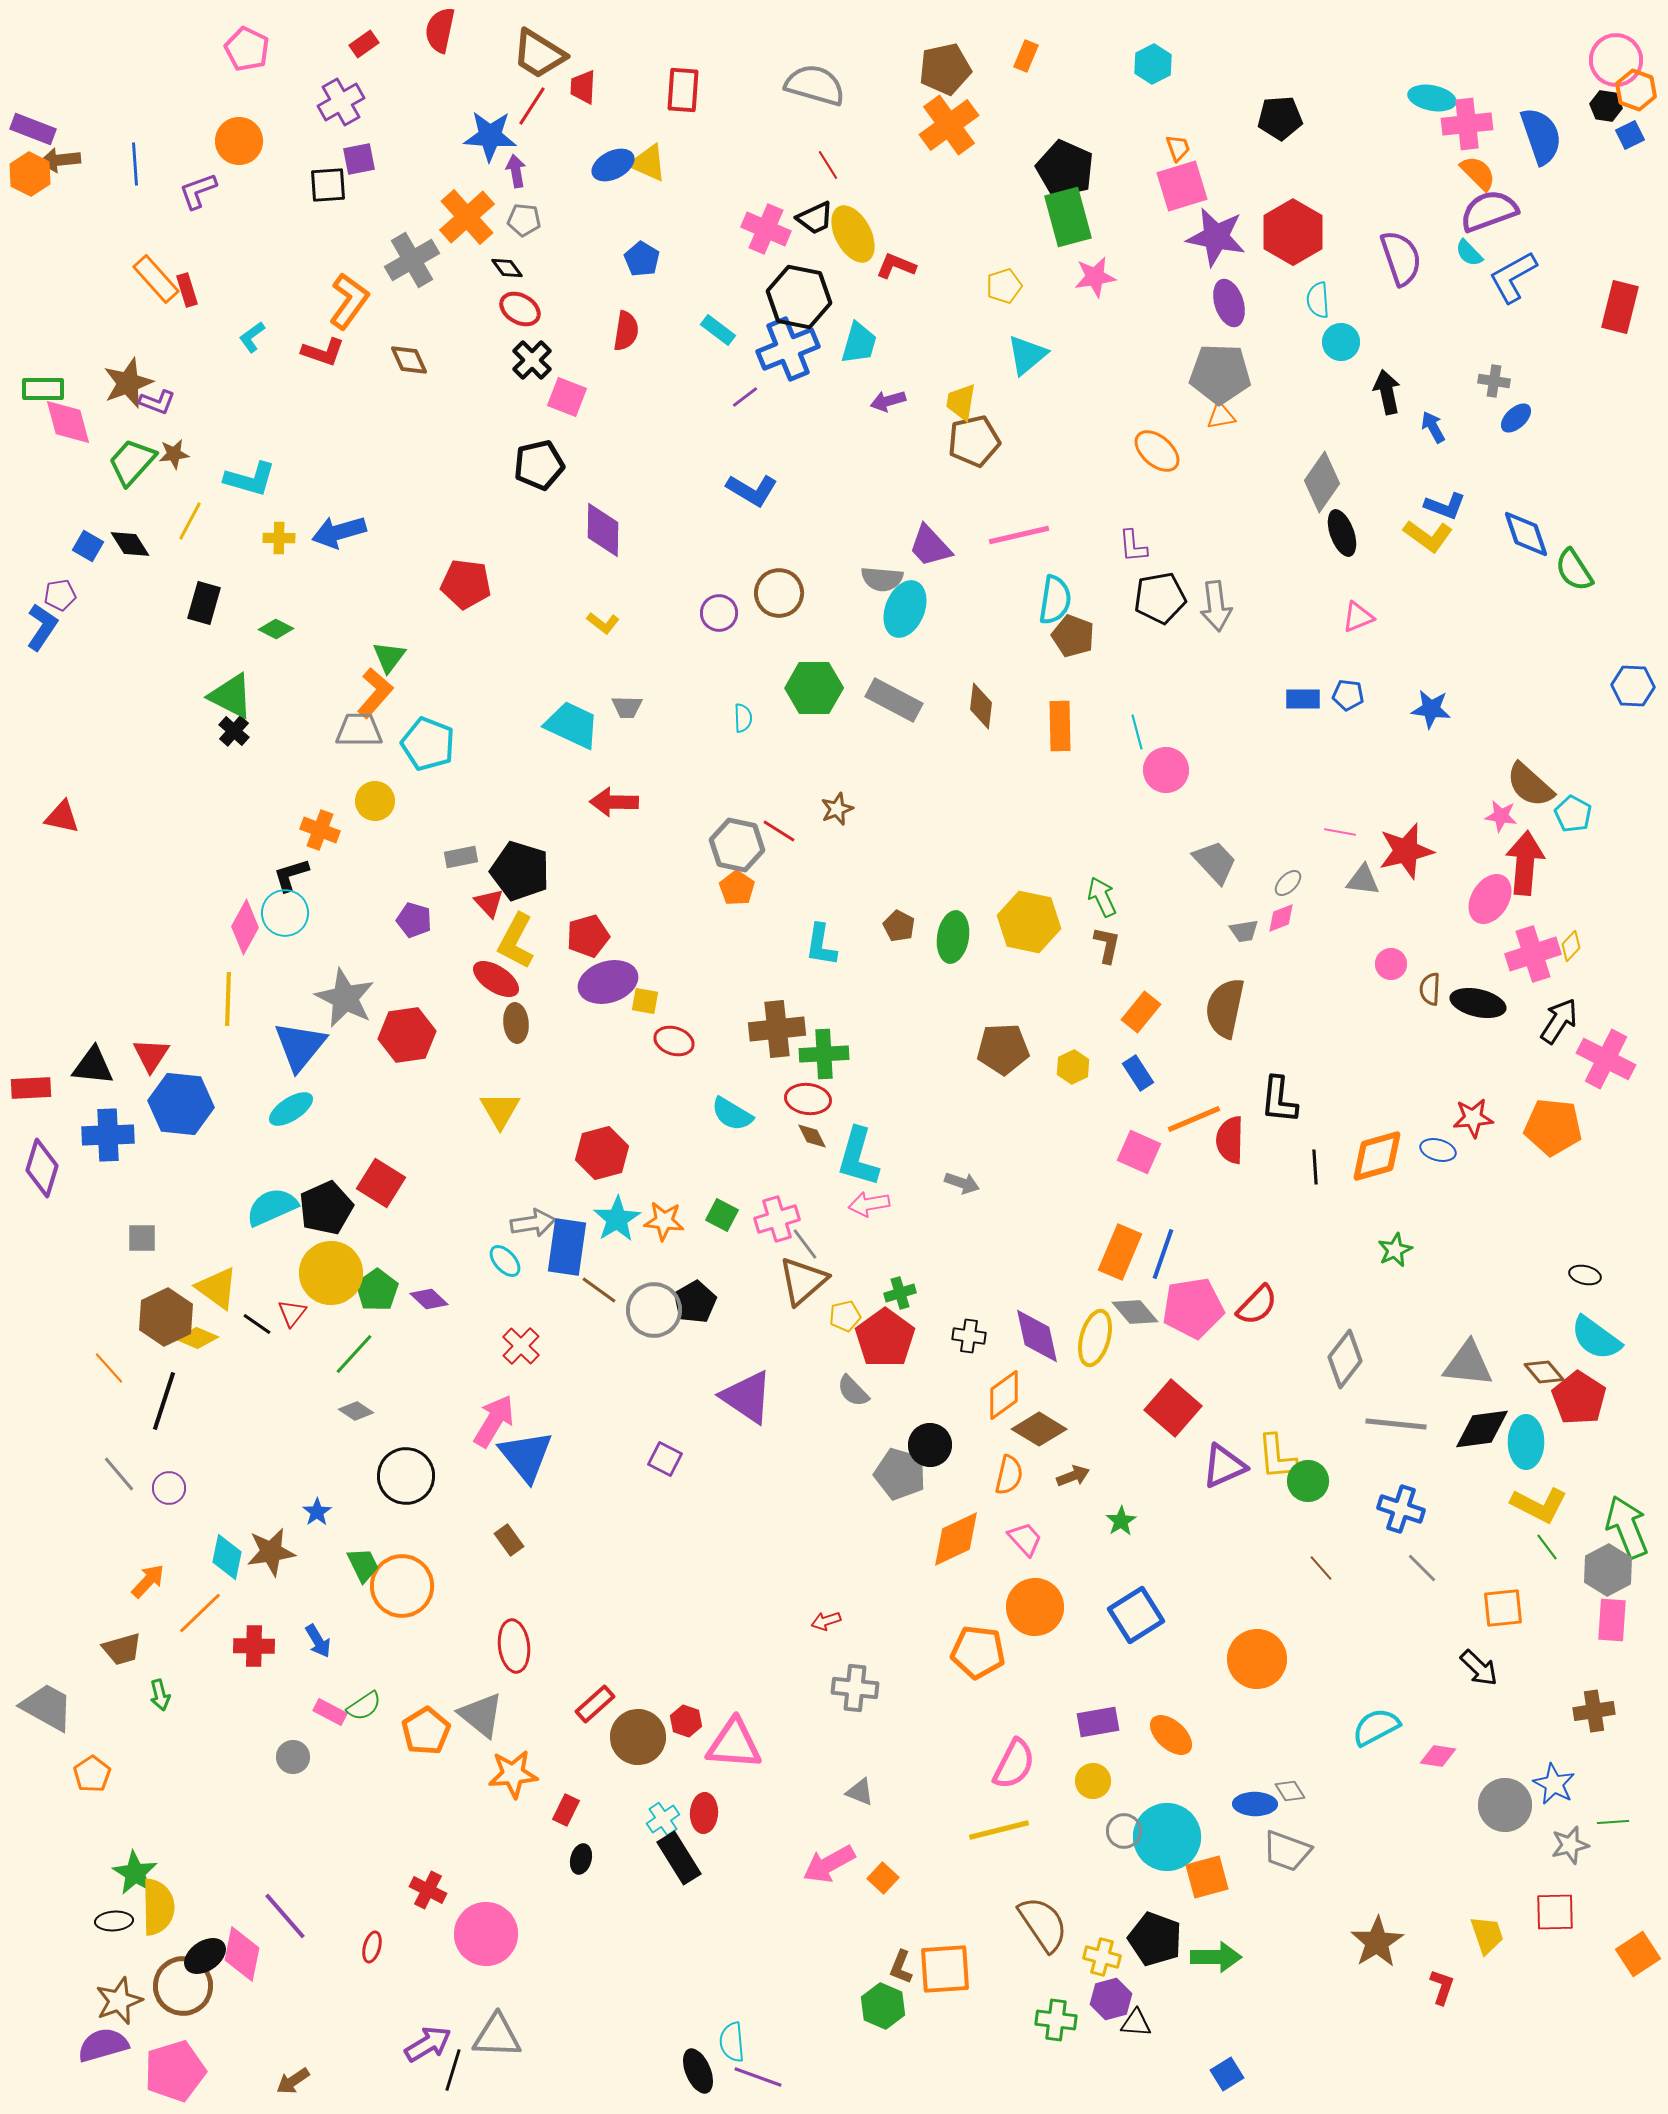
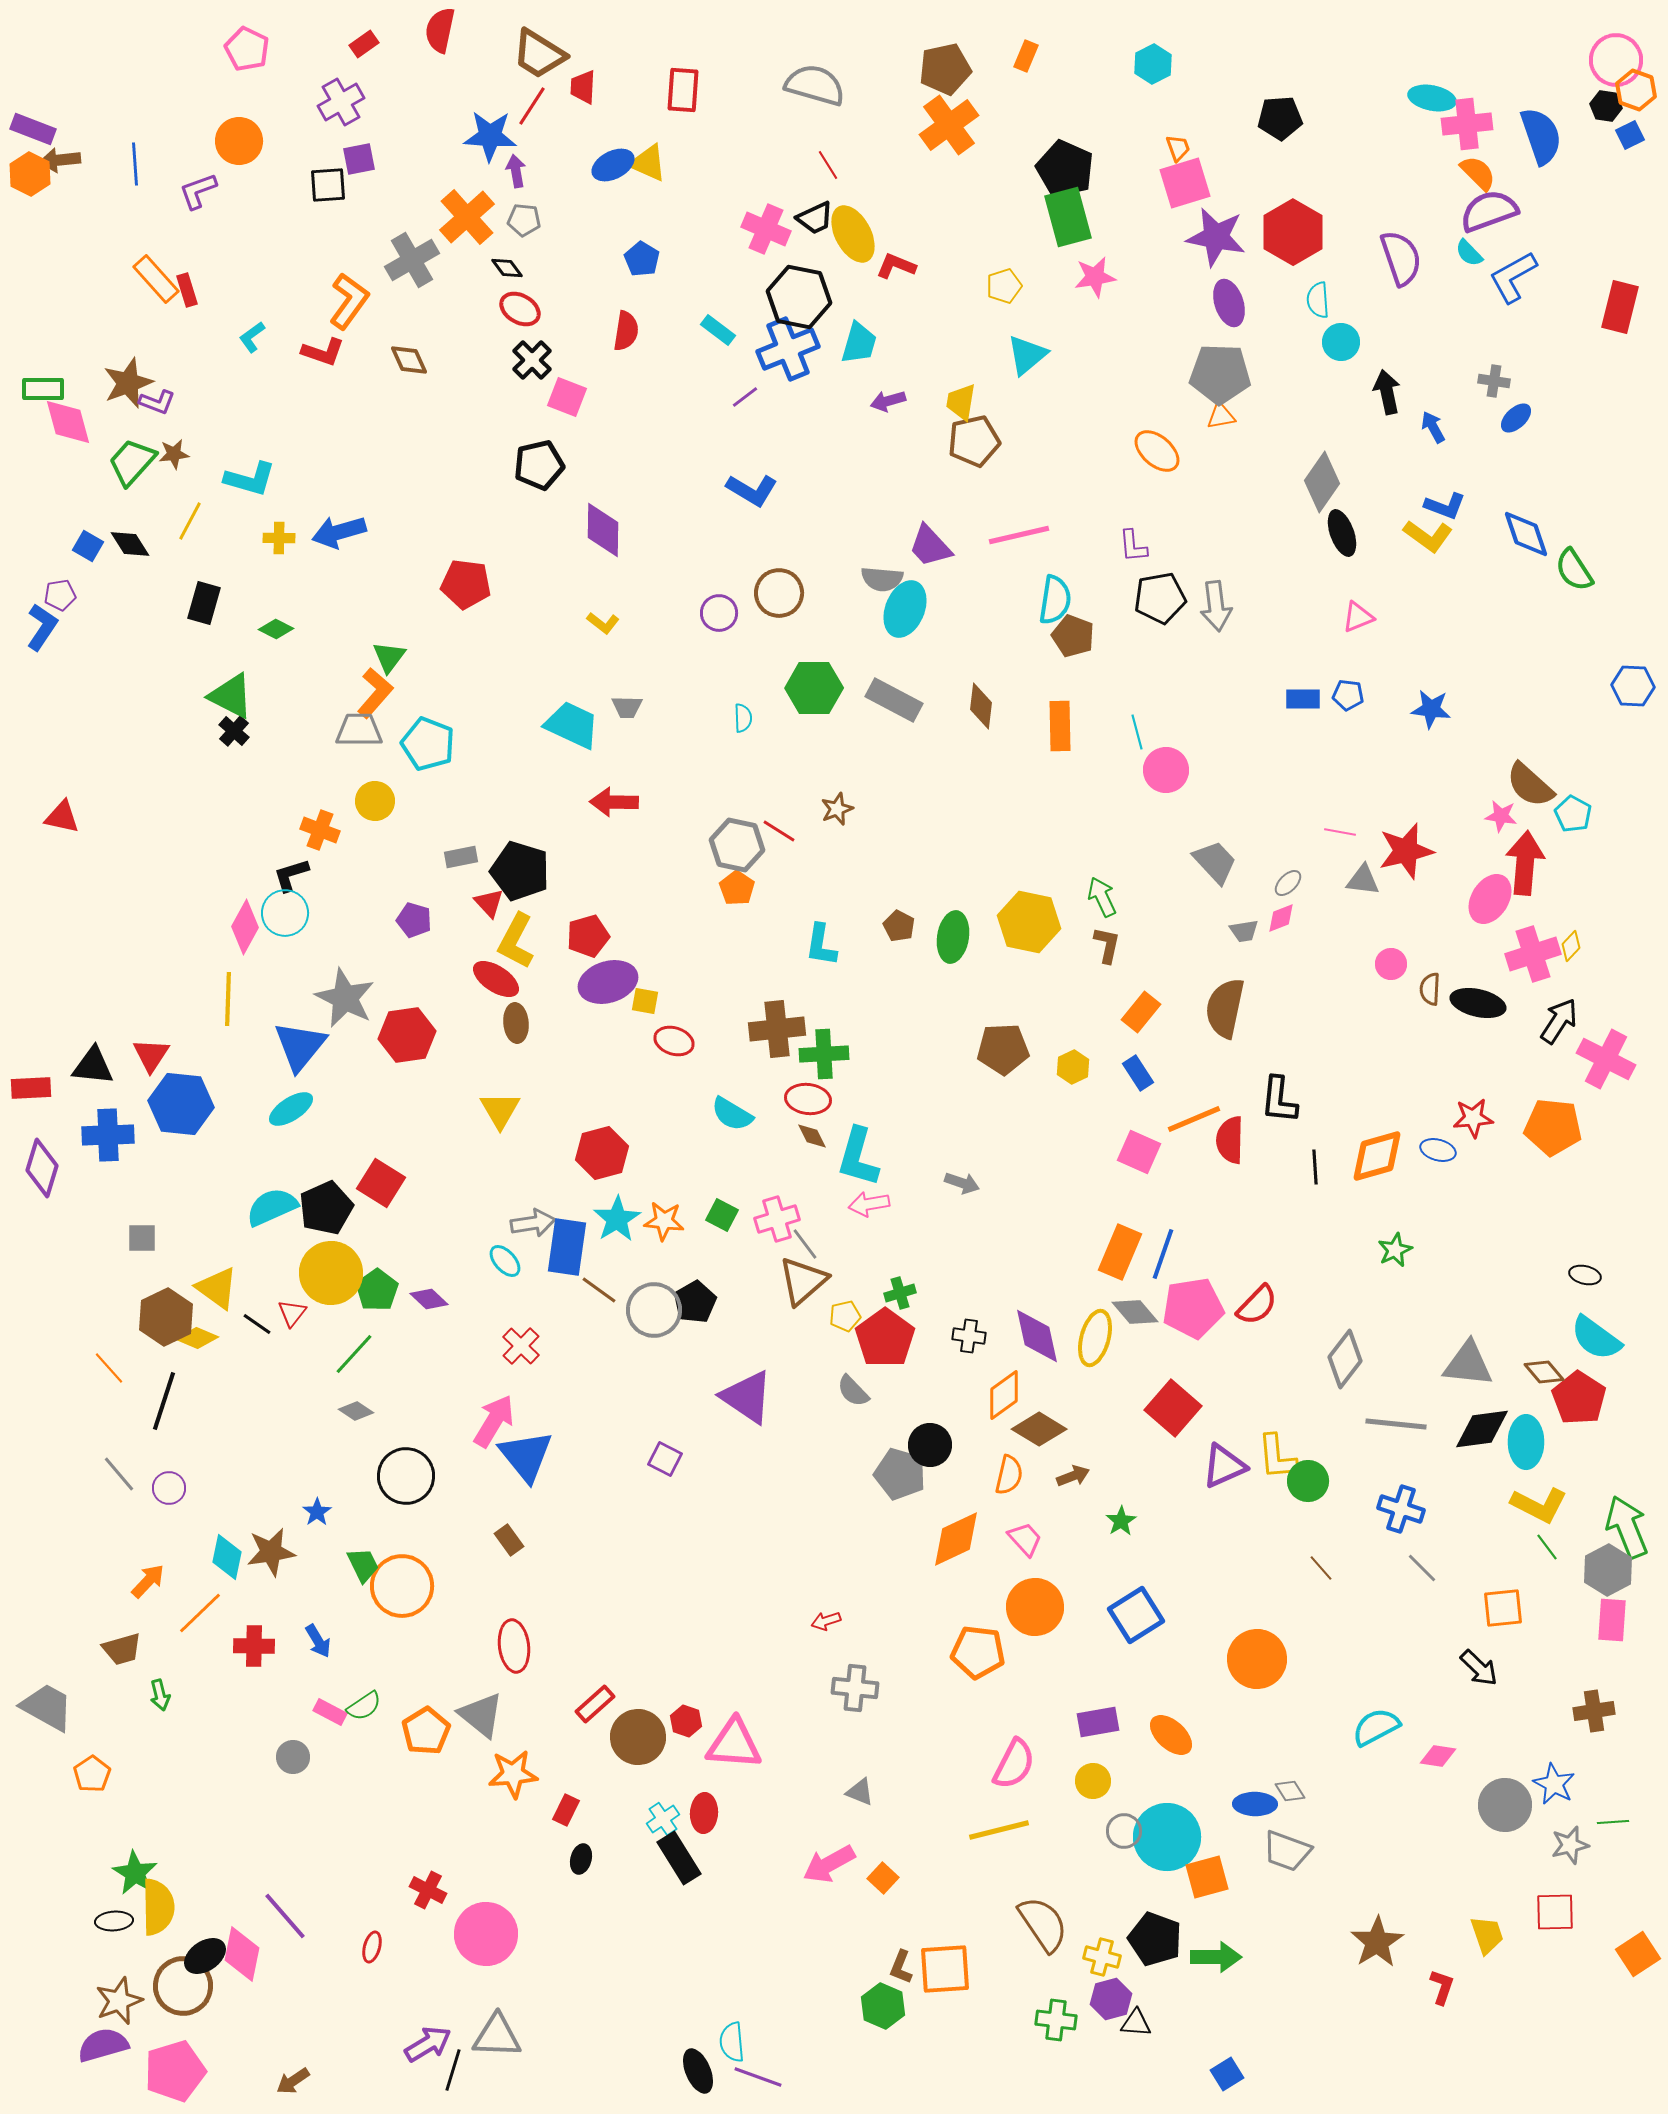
pink square at (1182, 186): moved 3 px right, 3 px up
